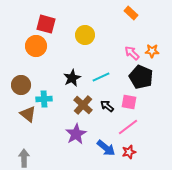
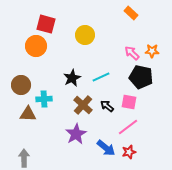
black pentagon: rotated 10 degrees counterclockwise
brown triangle: rotated 36 degrees counterclockwise
